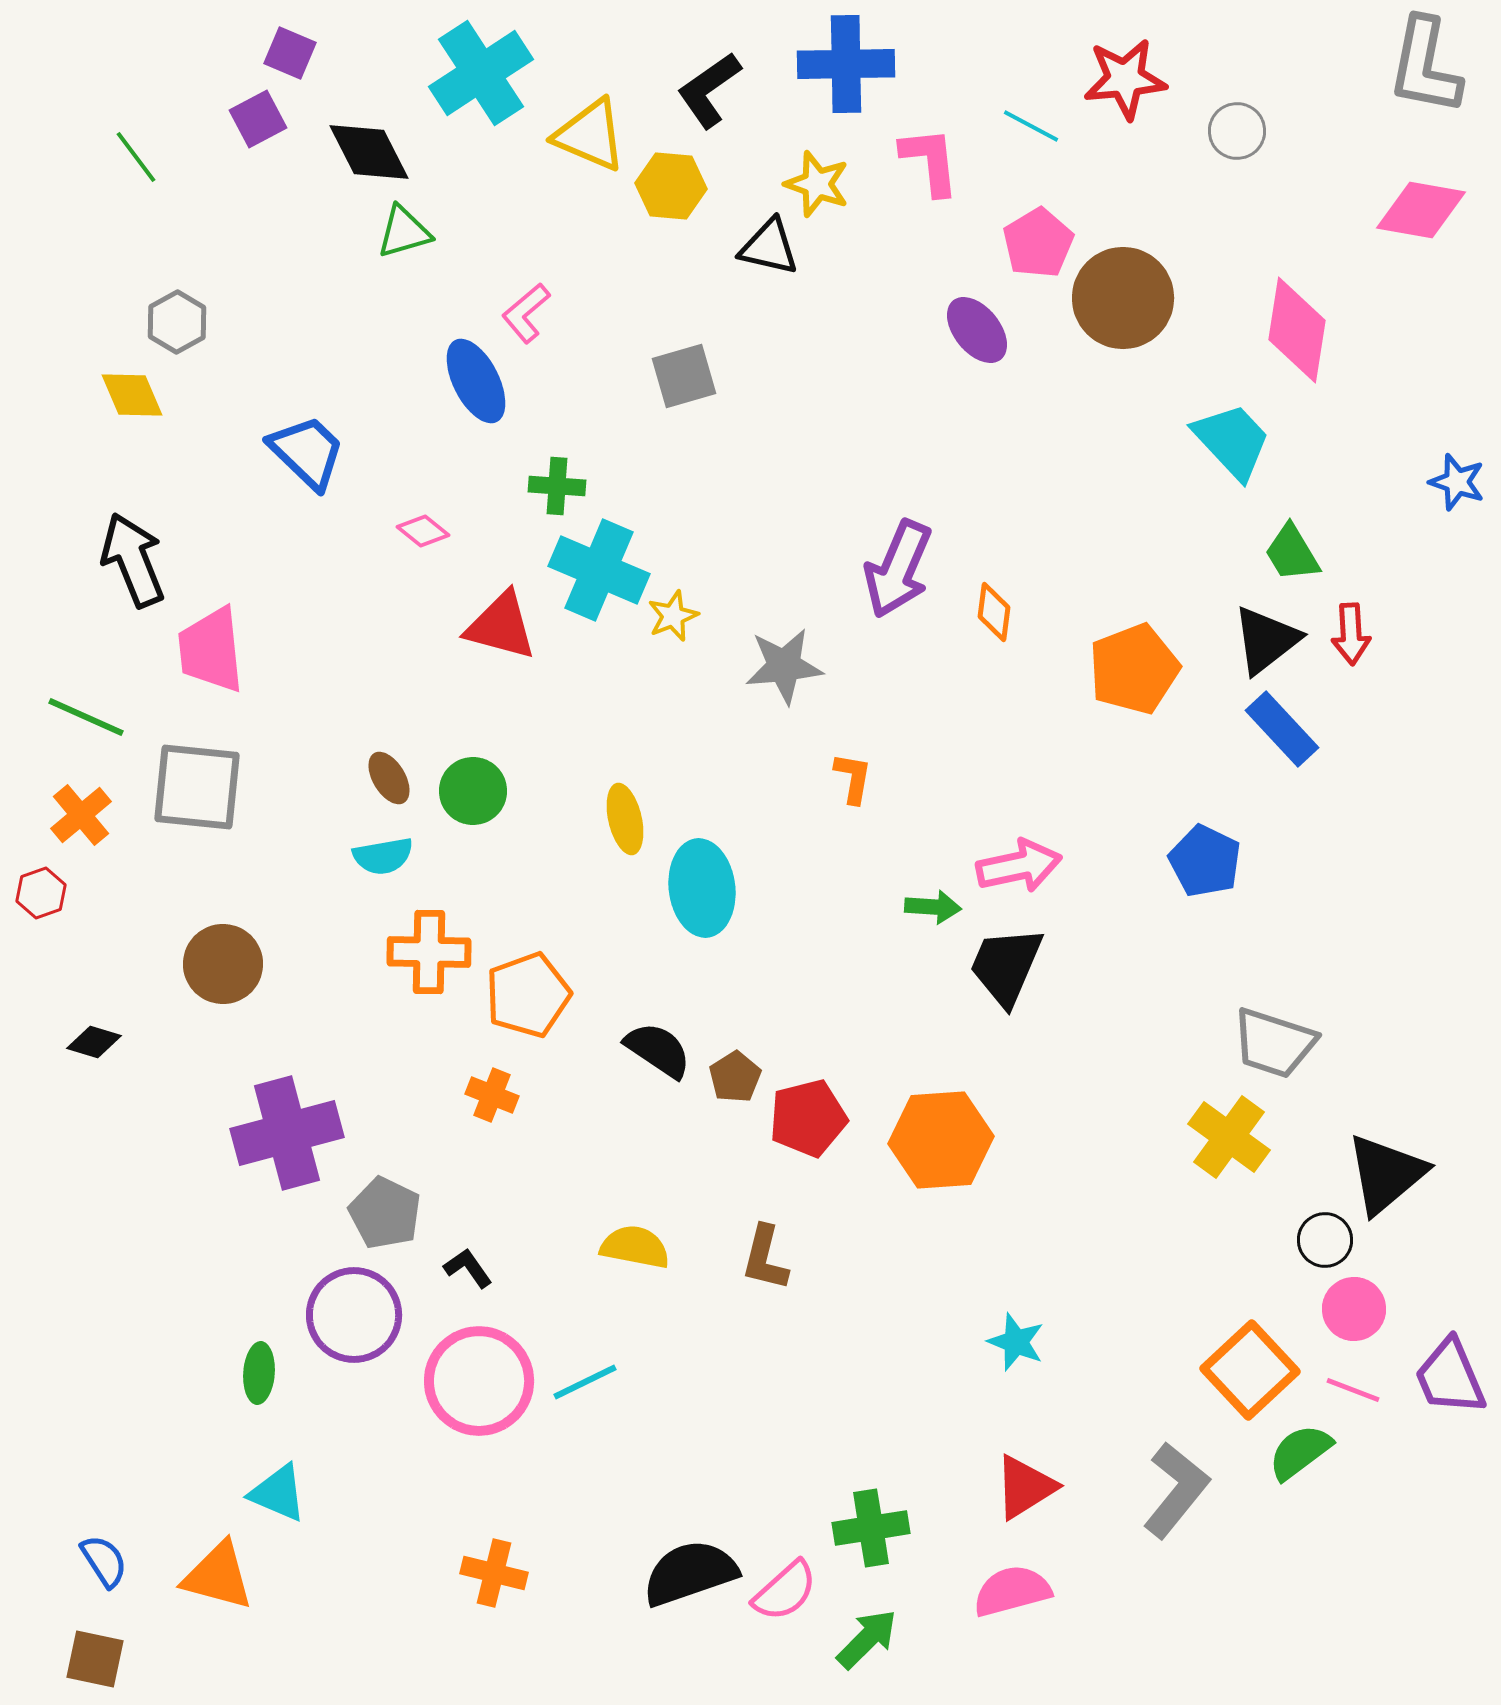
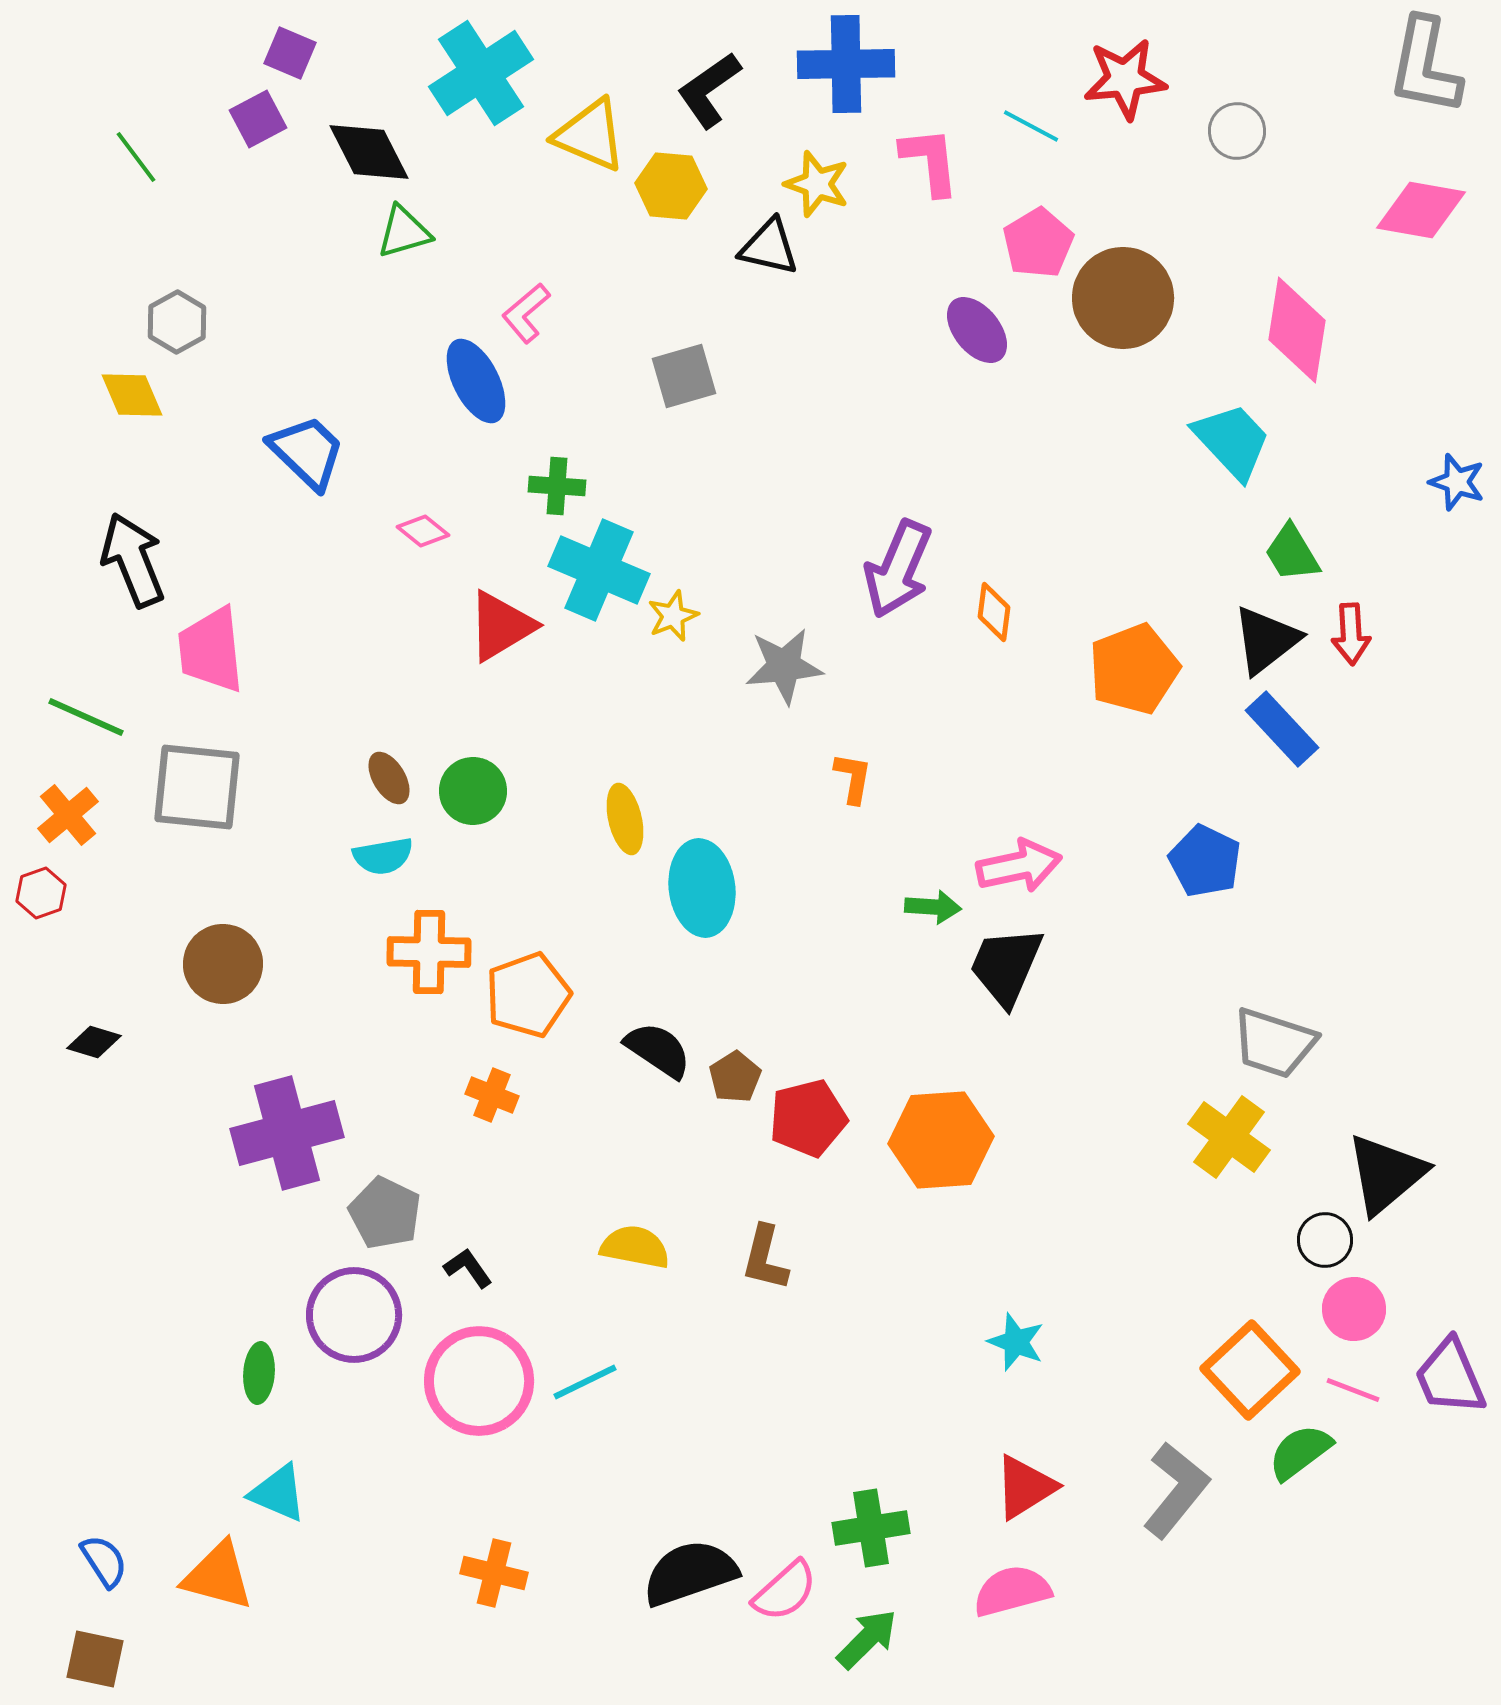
red triangle at (501, 626): rotated 46 degrees counterclockwise
orange cross at (81, 815): moved 13 px left
